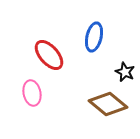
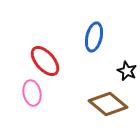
red ellipse: moved 4 px left, 6 px down
black star: moved 2 px right, 1 px up
